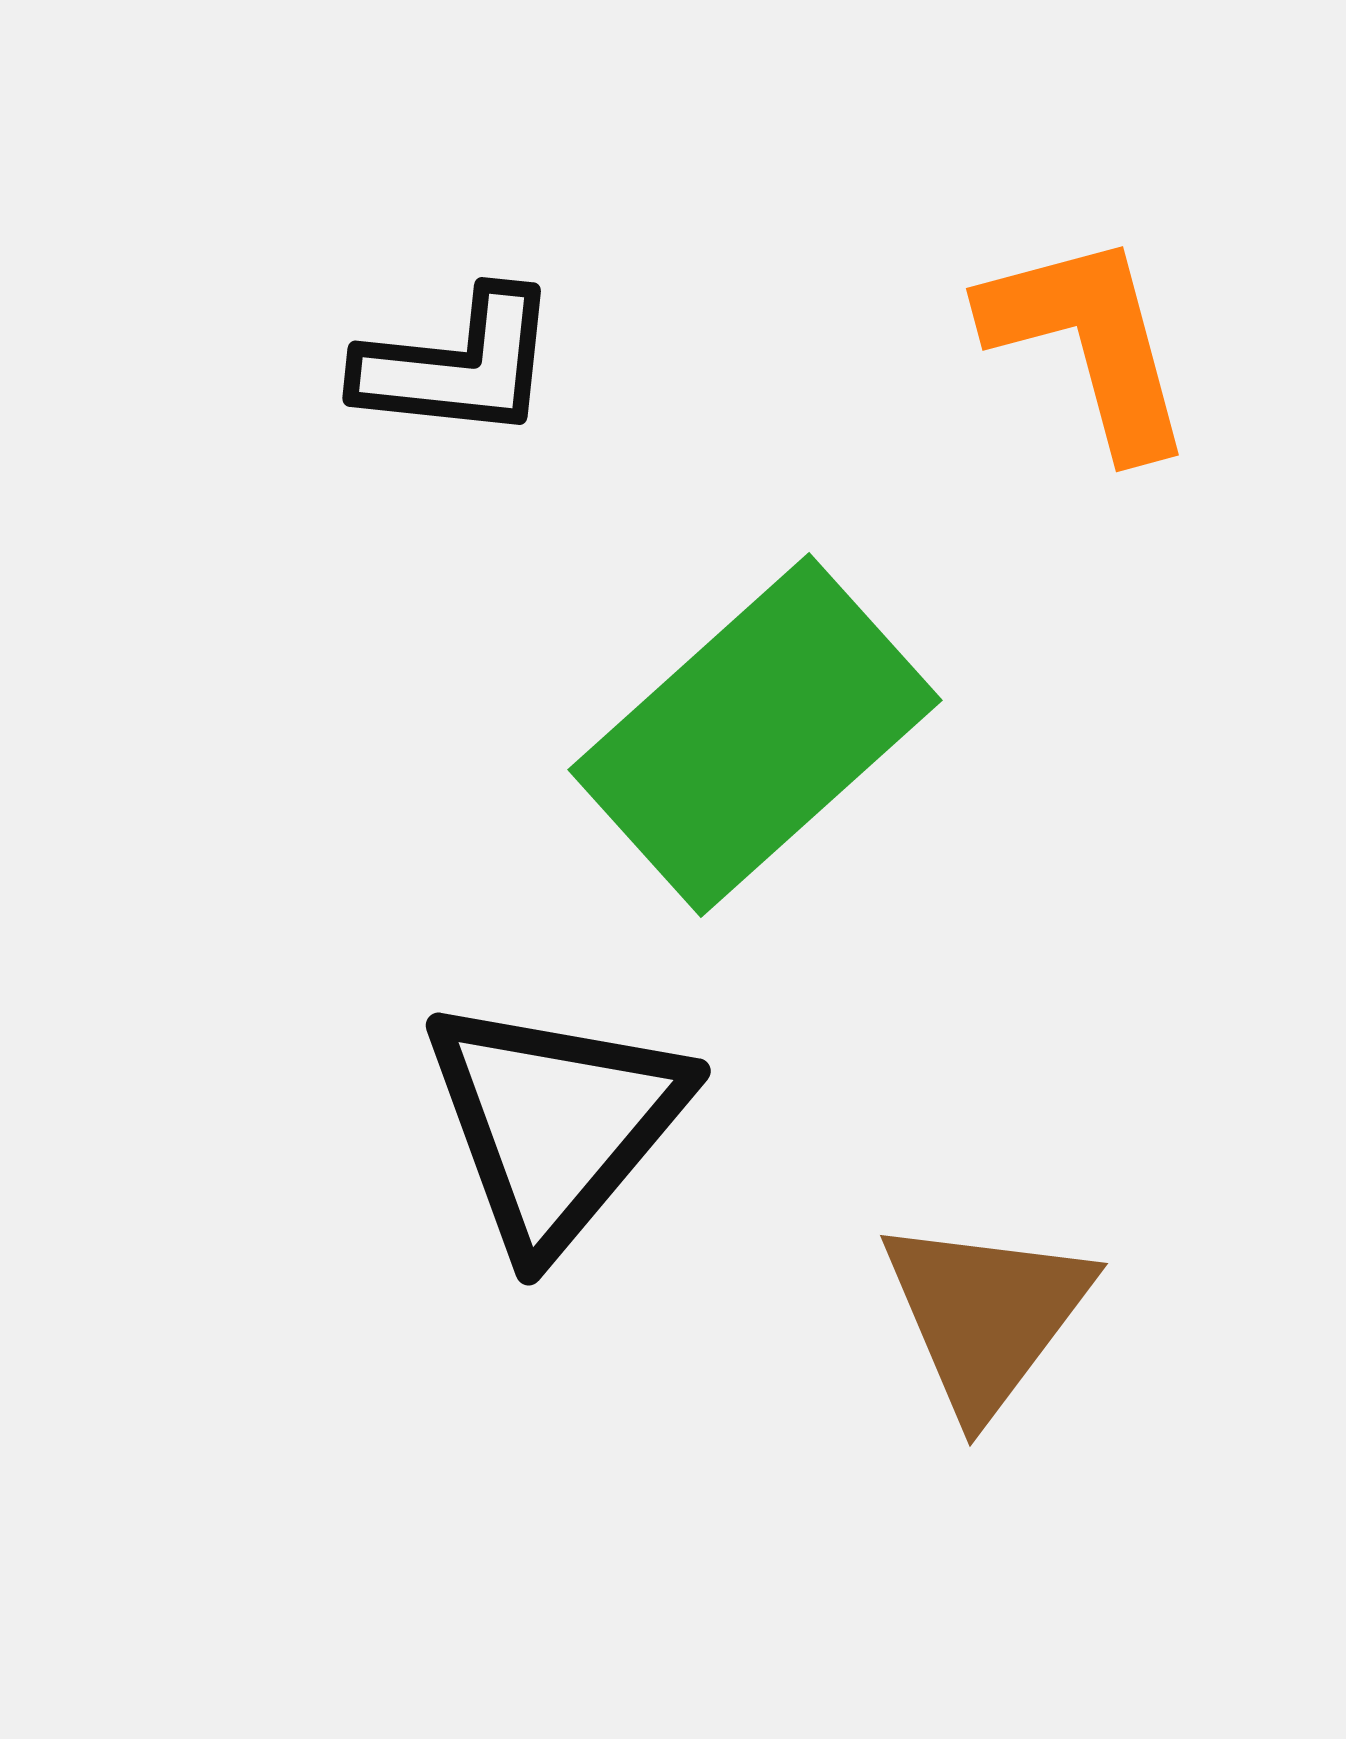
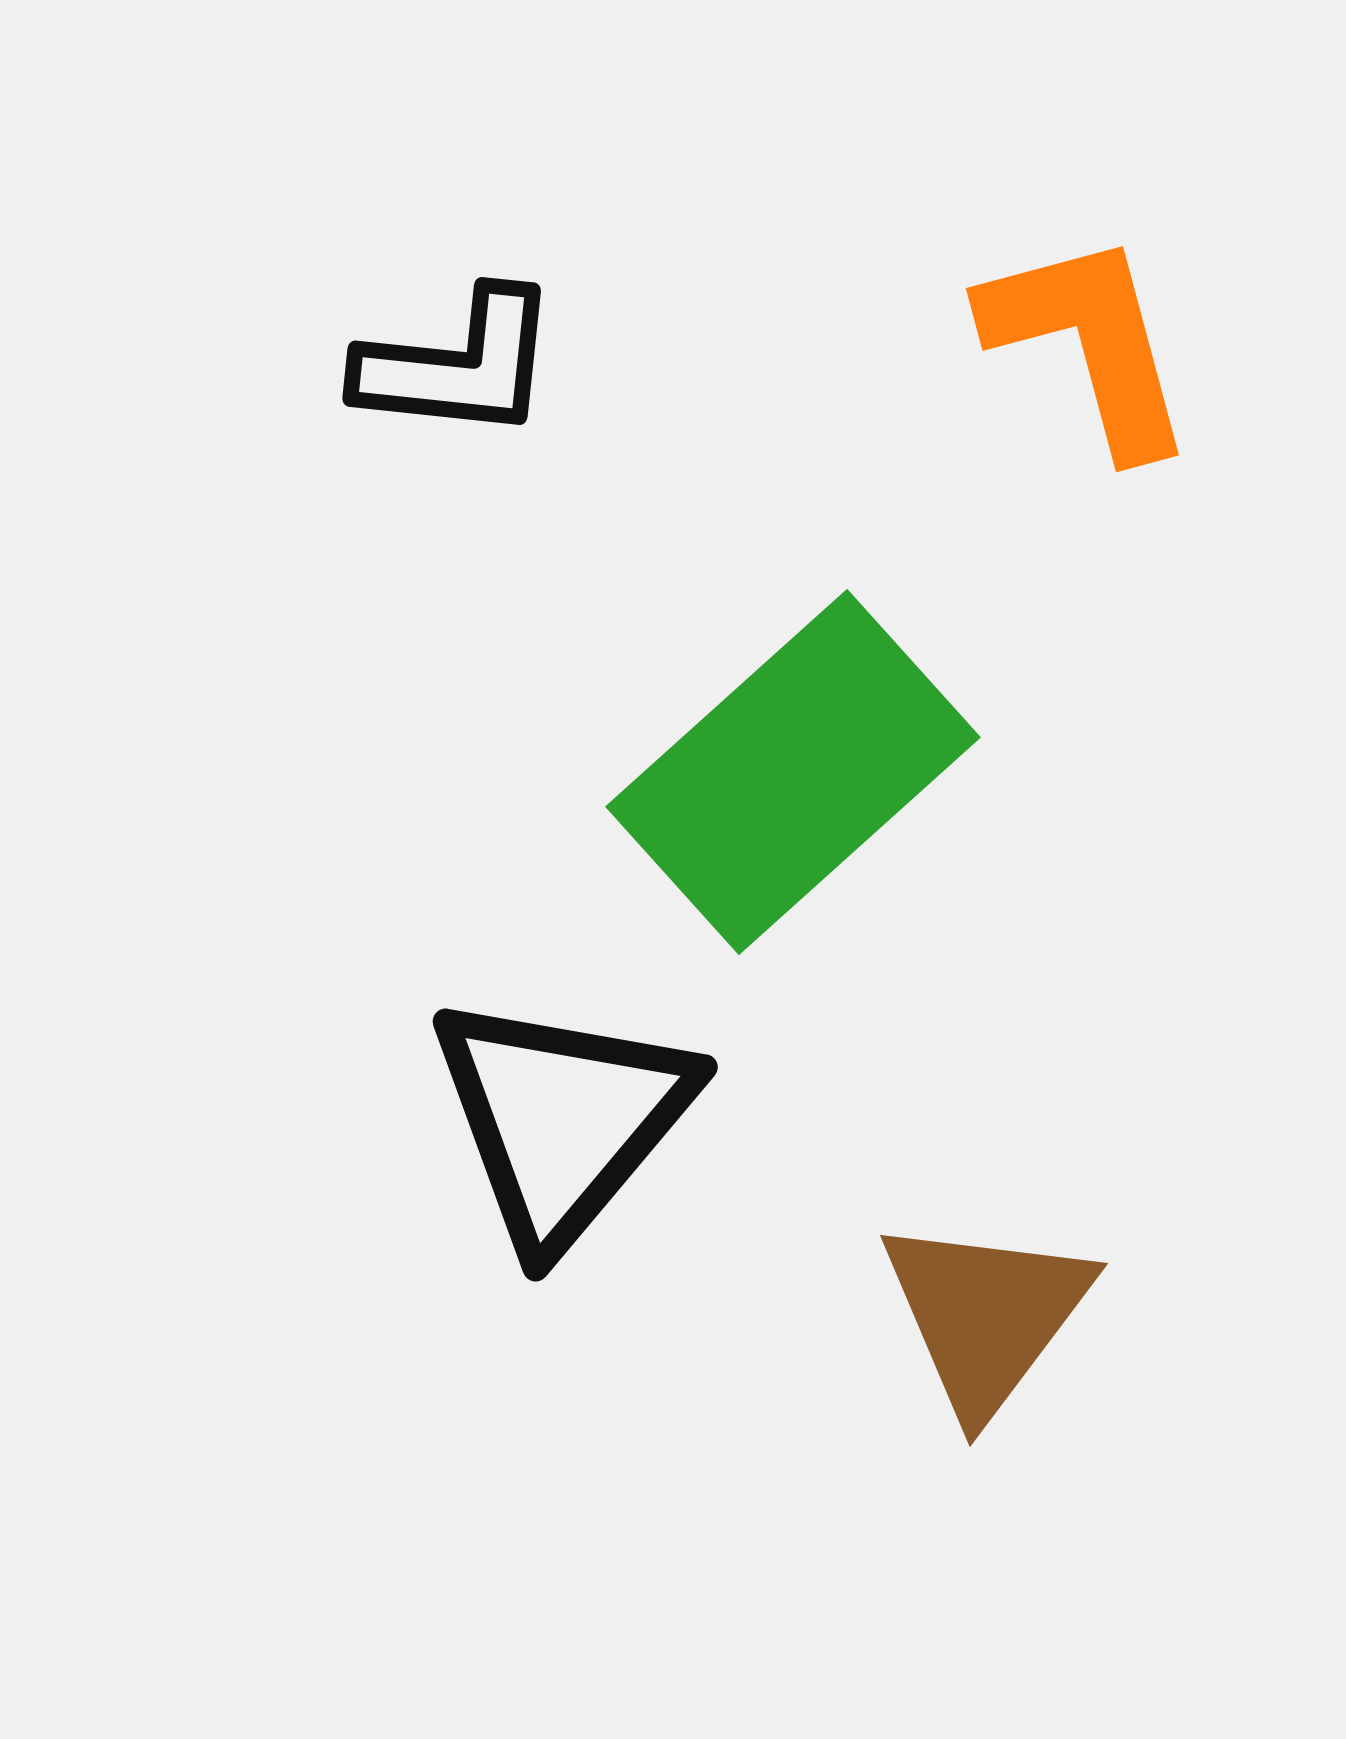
green rectangle: moved 38 px right, 37 px down
black triangle: moved 7 px right, 4 px up
